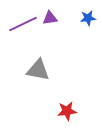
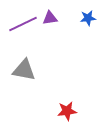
gray triangle: moved 14 px left
